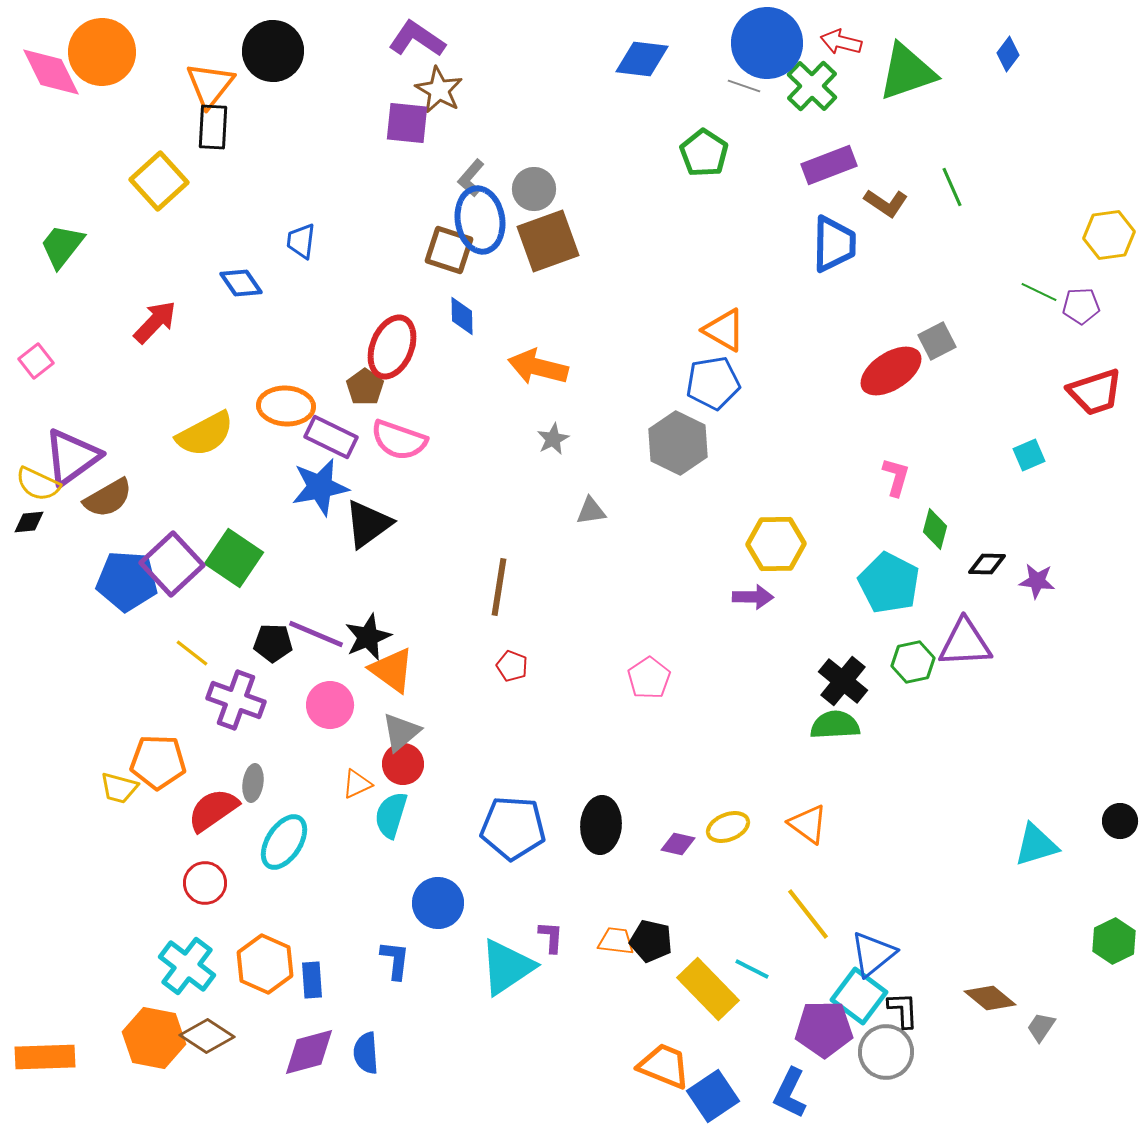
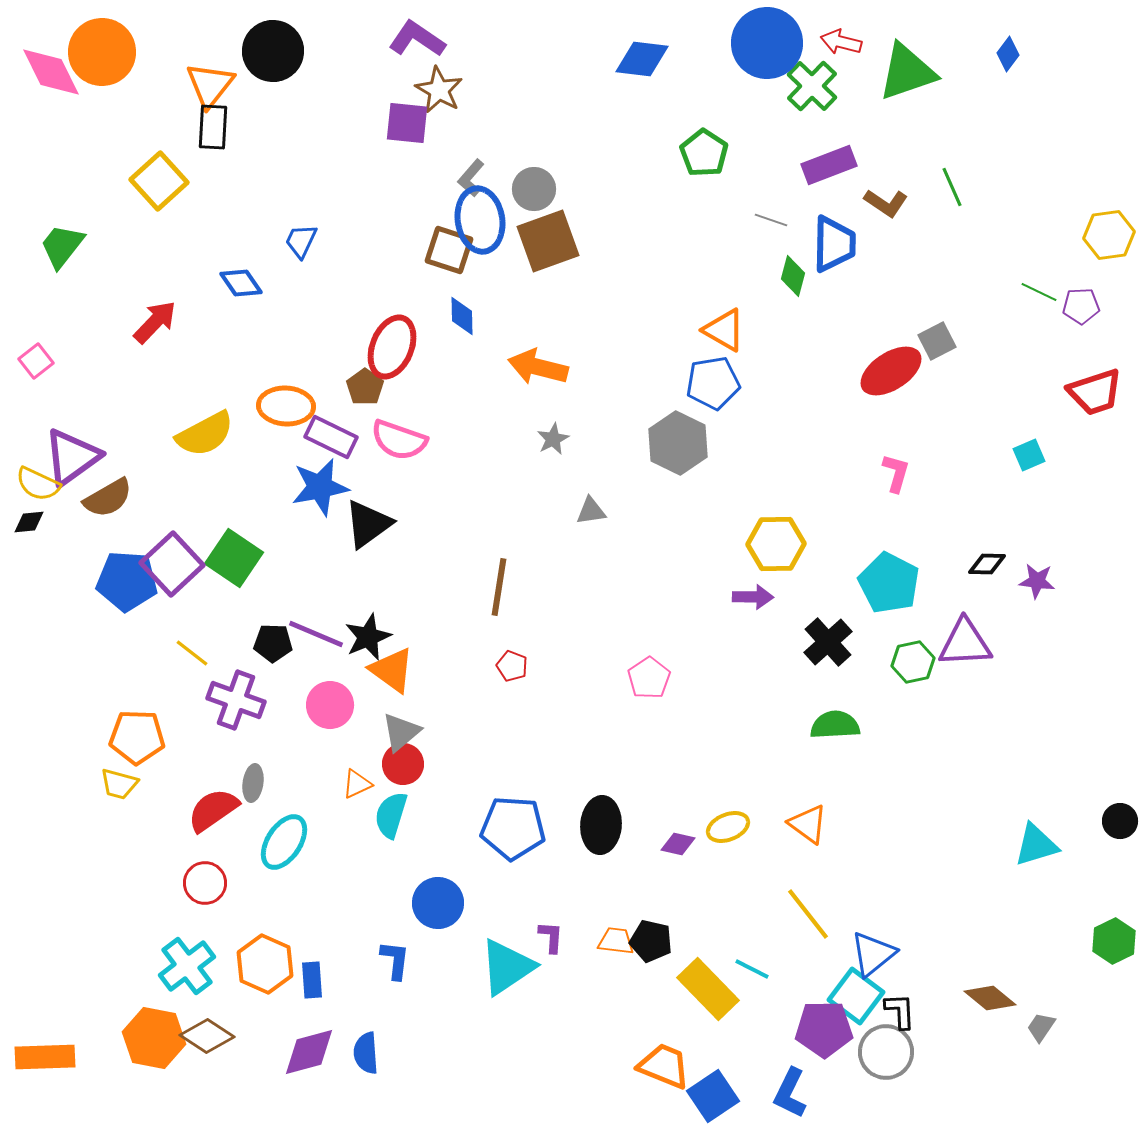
gray line at (744, 86): moved 27 px right, 134 px down
blue trapezoid at (301, 241): rotated 18 degrees clockwise
pink L-shape at (896, 477): moved 4 px up
green diamond at (935, 529): moved 142 px left, 253 px up
black cross at (843, 681): moved 15 px left, 39 px up; rotated 9 degrees clockwise
orange pentagon at (158, 762): moved 21 px left, 25 px up
yellow trapezoid at (119, 788): moved 4 px up
cyan cross at (187, 966): rotated 16 degrees clockwise
cyan square at (859, 996): moved 3 px left
black L-shape at (903, 1010): moved 3 px left, 1 px down
